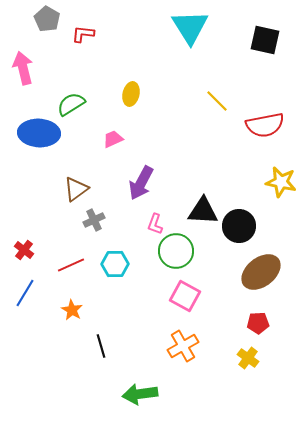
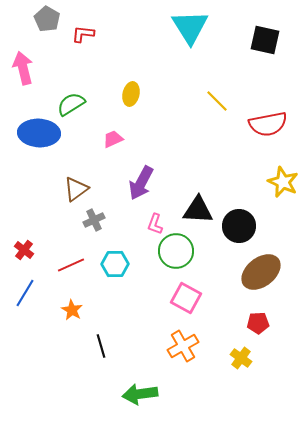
red semicircle: moved 3 px right, 1 px up
yellow star: moved 2 px right; rotated 12 degrees clockwise
black triangle: moved 5 px left, 1 px up
pink square: moved 1 px right, 2 px down
yellow cross: moved 7 px left
